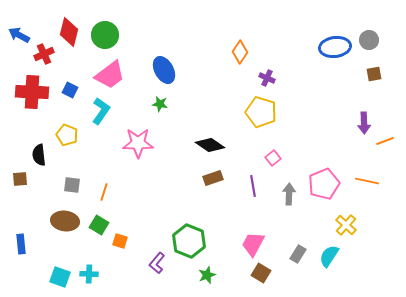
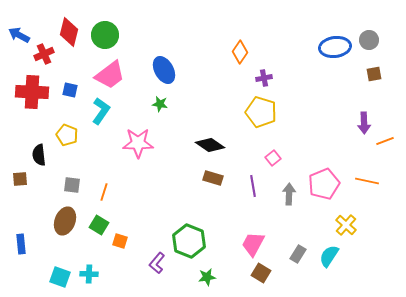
purple cross at (267, 78): moved 3 px left; rotated 35 degrees counterclockwise
blue square at (70, 90): rotated 14 degrees counterclockwise
brown rectangle at (213, 178): rotated 36 degrees clockwise
brown ellipse at (65, 221): rotated 76 degrees counterclockwise
green star at (207, 275): moved 2 px down; rotated 12 degrees clockwise
